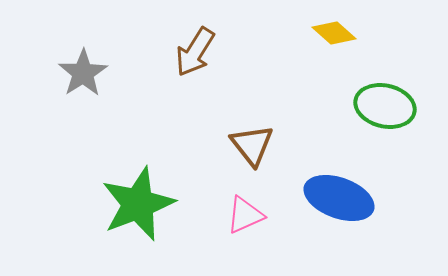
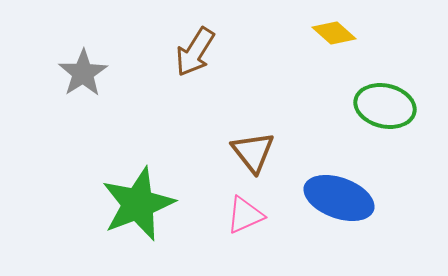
brown triangle: moved 1 px right, 7 px down
